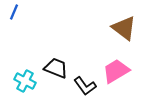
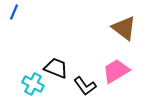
cyan cross: moved 8 px right, 3 px down
